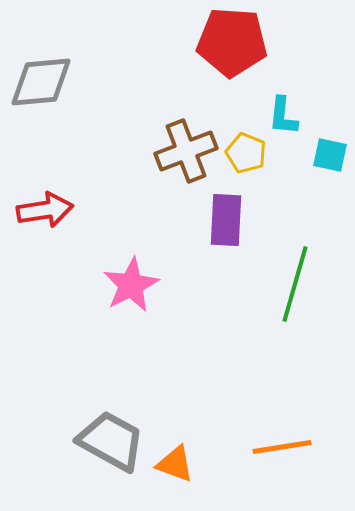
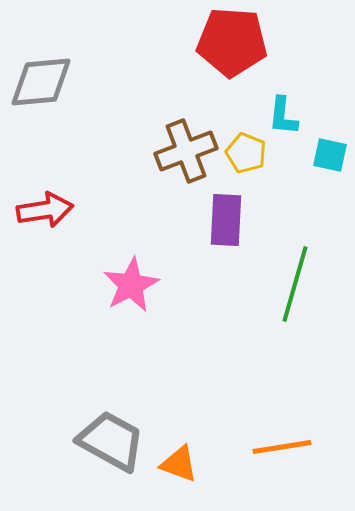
orange triangle: moved 4 px right
